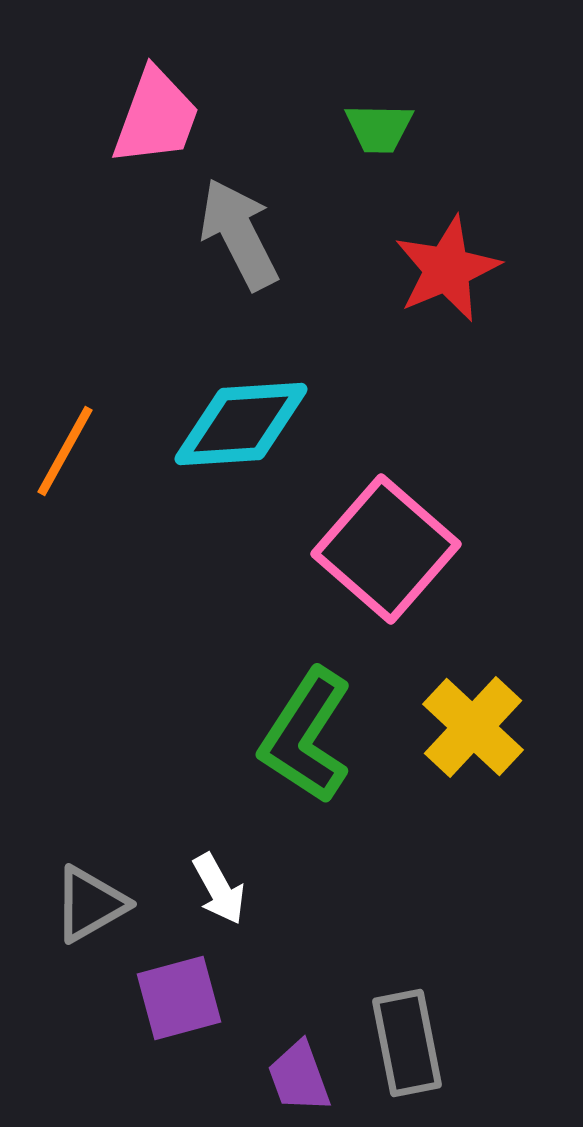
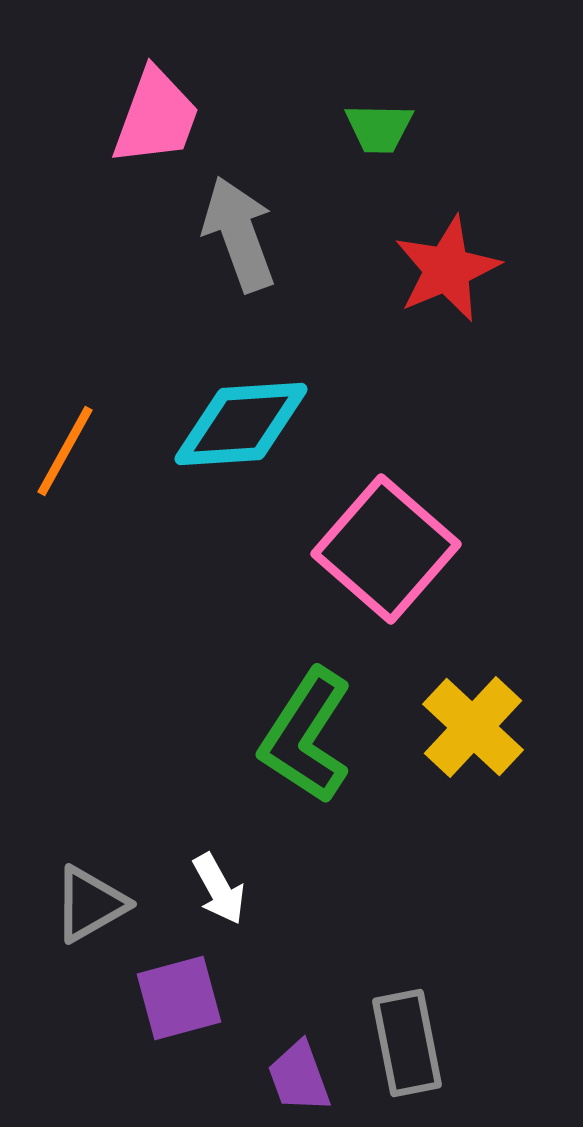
gray arrow: rotated 7 degrees clockwise
